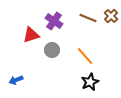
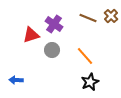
purple cross: moved 3 px down
blue arrow: rotated 24 degrees clockwise
